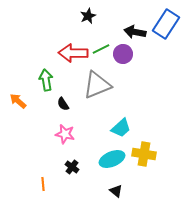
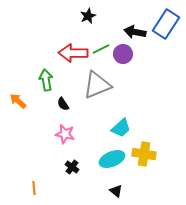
orange line: moved 9 px left, 4 px down
